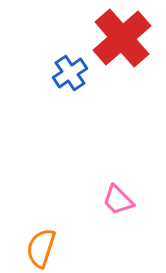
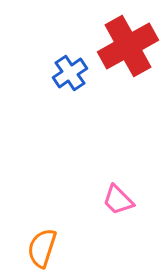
red cross: moved 6 px right, 8 px down; rotated 12 degrees clockwise
orange semicircle: moved 1 px right
